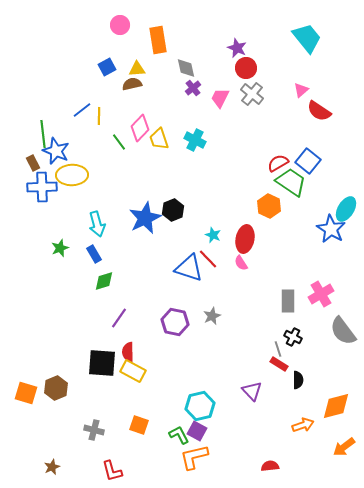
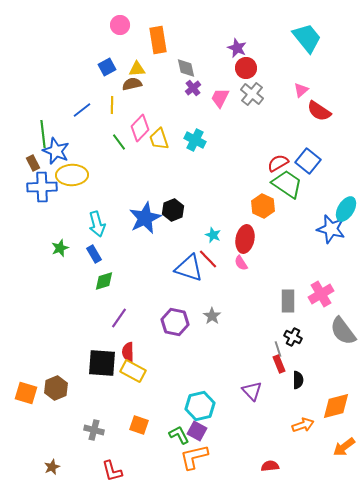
yellow line at (99, 116): moved 13 px right, 11 px up
green trapezoid at (291, 182): moved 4 px left, 2 px down
orange hexagon at (269, 206): moved 6 px left
blue star at (331, 229): rotated 16 degrees counterclockwise
gray star at (212, 316): rotated 12 degrees counterclockwise
red rectangle at (279, 364): rotated 36 degrees clockwise
